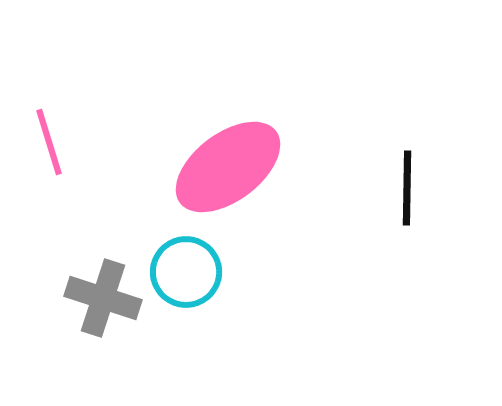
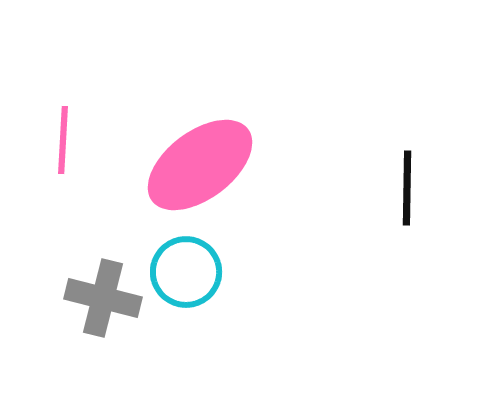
pink line: moved 14 px right, 2 px up; rotated 20 degrees clockwise
pink ellipse: moved 28 px left, 2 px up
gray cross: rotated 4 degrees counterclockwise
